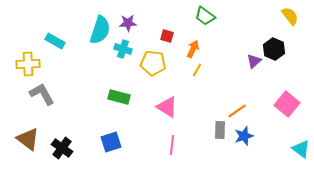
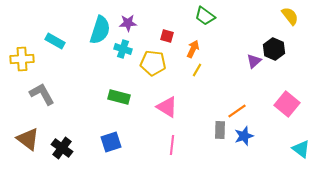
yellow cross: moved 6 px left, 5 px up
